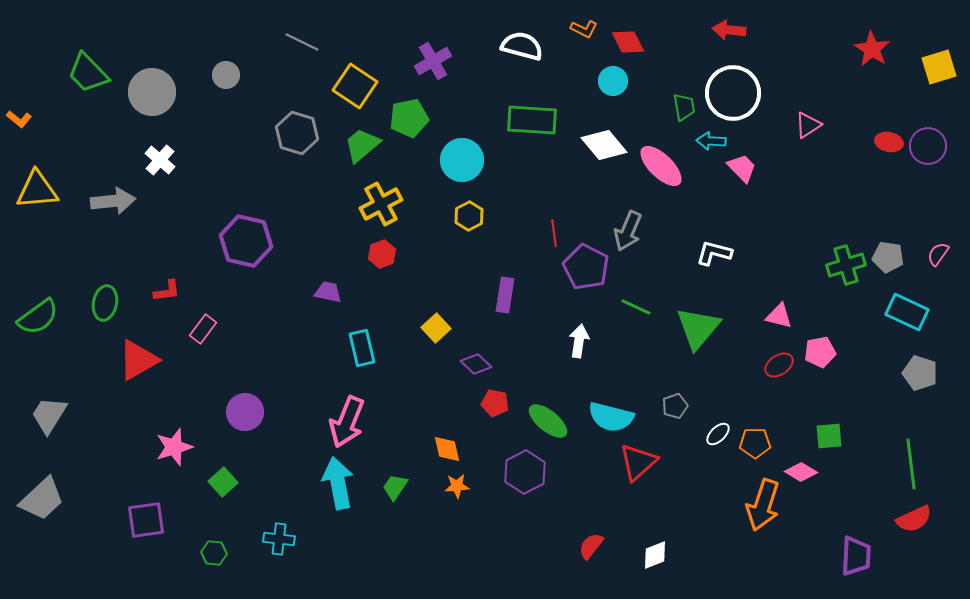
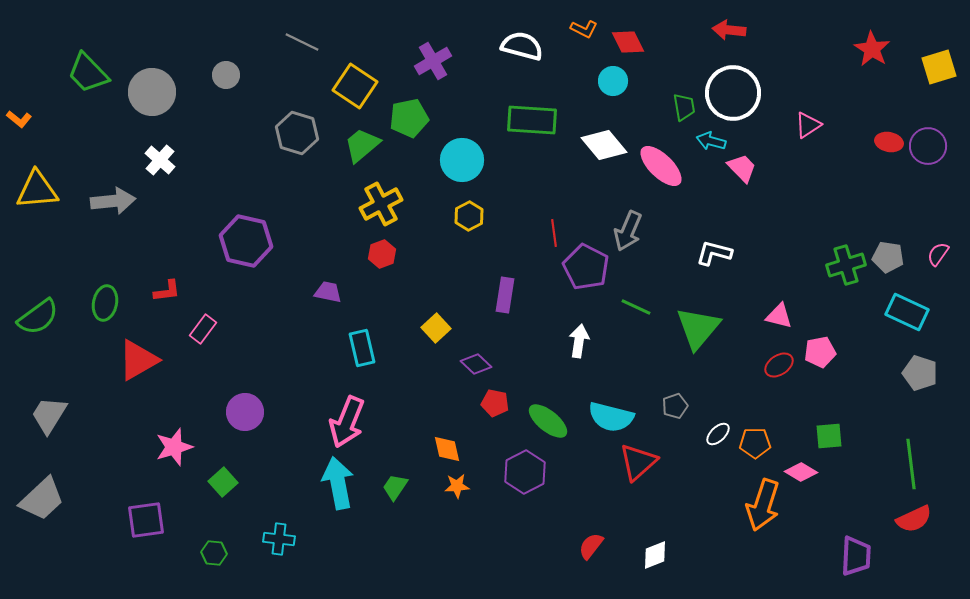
cyan arrow at (711, 141): rotated 12 degrees clockwise
